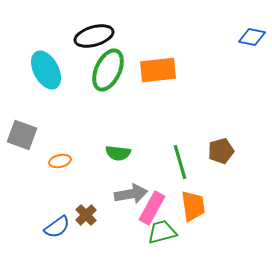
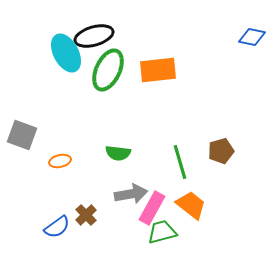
cyan ellipse: moved 20 px right, 17 px up
orange trapezoid: moved 2 px left, 1 px up; rotated 44 degrees counterclockwise
